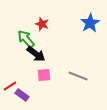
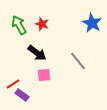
blue star: moved 2 px right; rotated 12 degrees counterclockwise
green arrow: moved 7 px left, 14 px up; rotated 12 degrees clockwise
black arrow: moved 1 px right, 1 px up
gray line: moved 15 px up; rotated 30 degrees clockwise
red line: moved 3 px right, 2 px up
